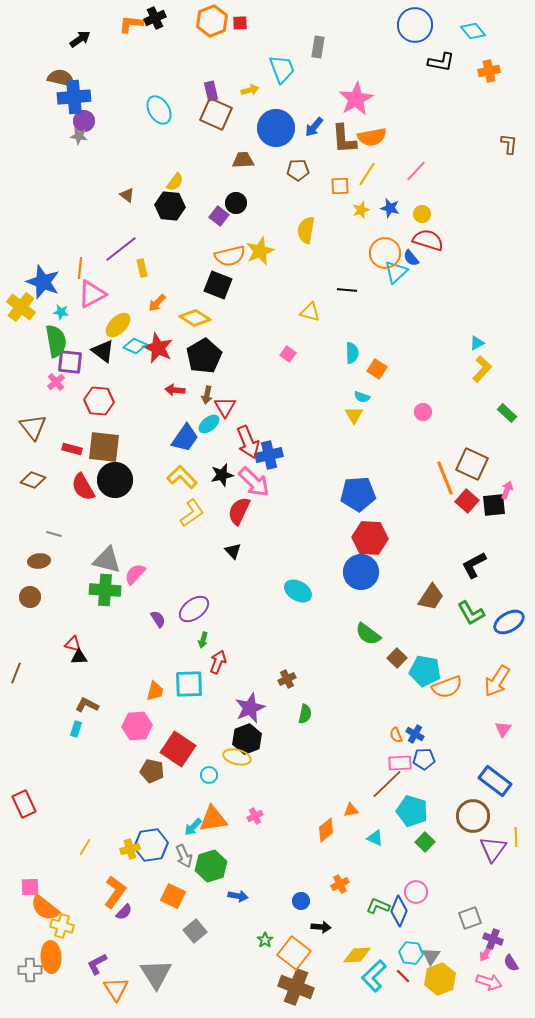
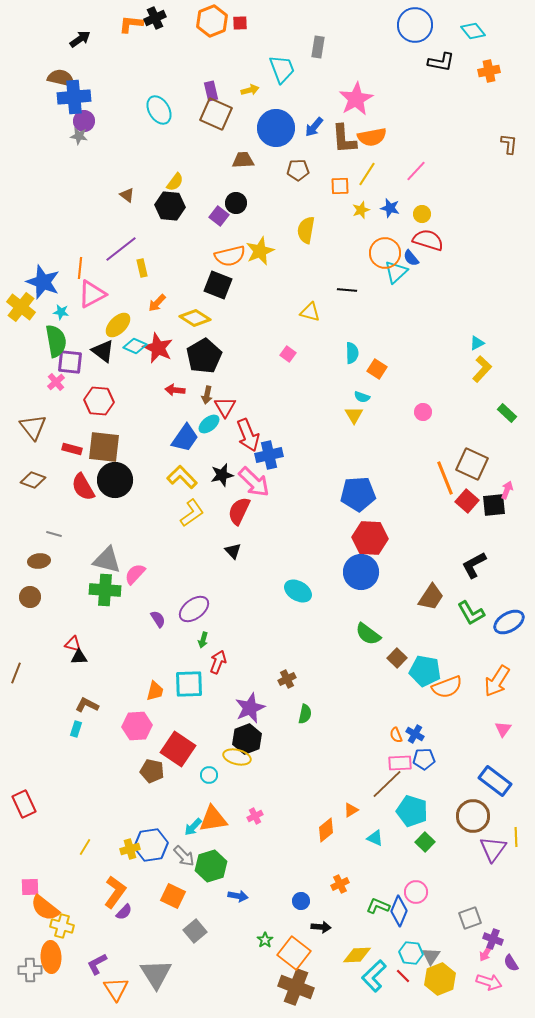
red arrow at (248, 442): moved 7 px up
orange triangle at (351, 810): rotated 21 degrees counterclockwise
gray arrow at (184, 856): rotated 20 degrees counterclockwise
